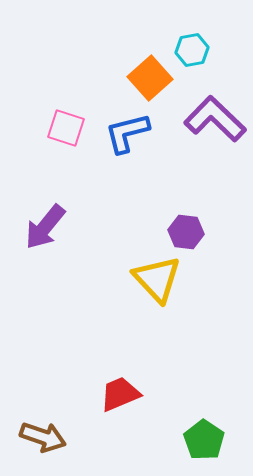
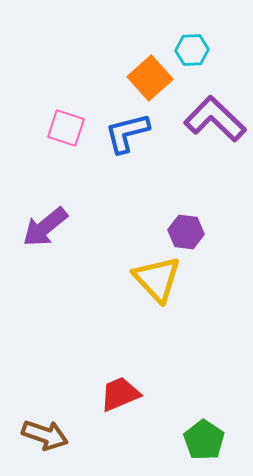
cyan hexagon: rotated 8 degrees clockwise
purple arrow: rotated 12 degrees clockwise
brown arrow: moved 2 px right, 2 px up
